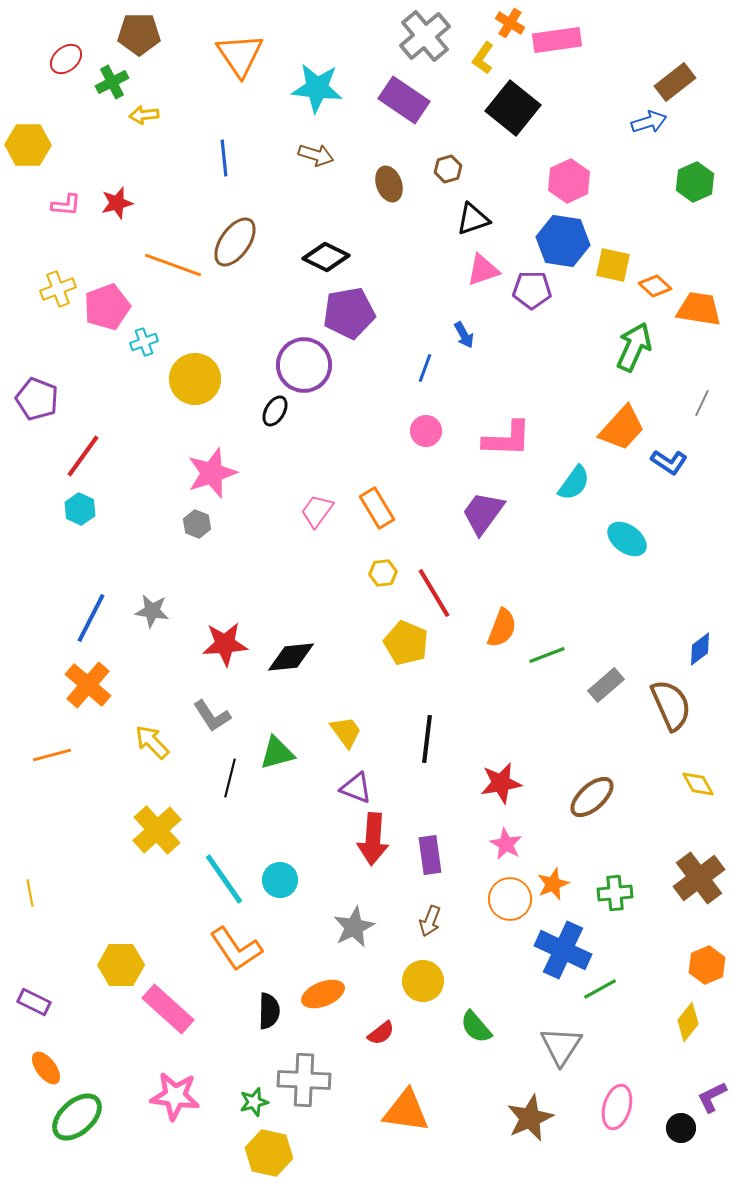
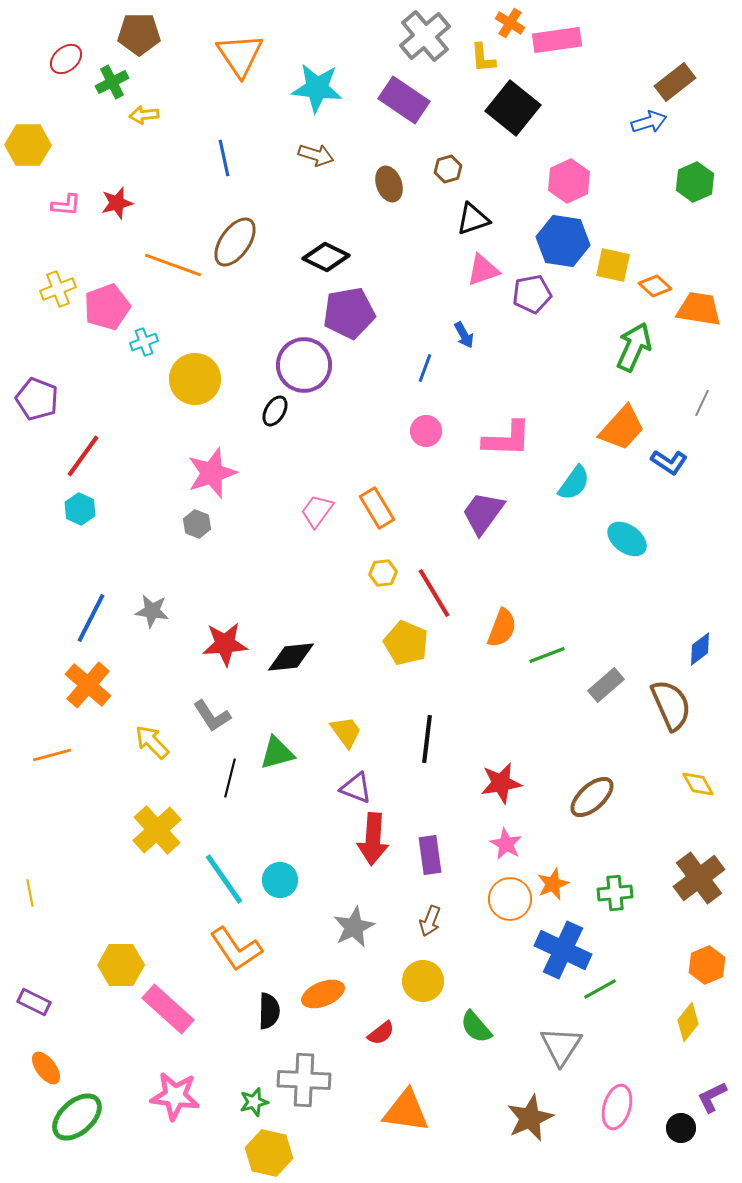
yellow L-shape at (483, 58): rotated 40 degrees counterclockwise
blue line at (224, 158): rotated 6 degrees counterclockwise
purple pentagon at (532, 290): moved 4 px down; rotated 12 degrees counterclockwise
